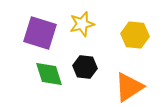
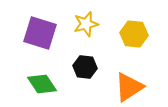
yellow star: moved 4 px right
yellow hexagon: moved 1 px left, 1 px up
green diamond: moved 7 px left, 10 px down; rotated 16 degrees counterclockwise
